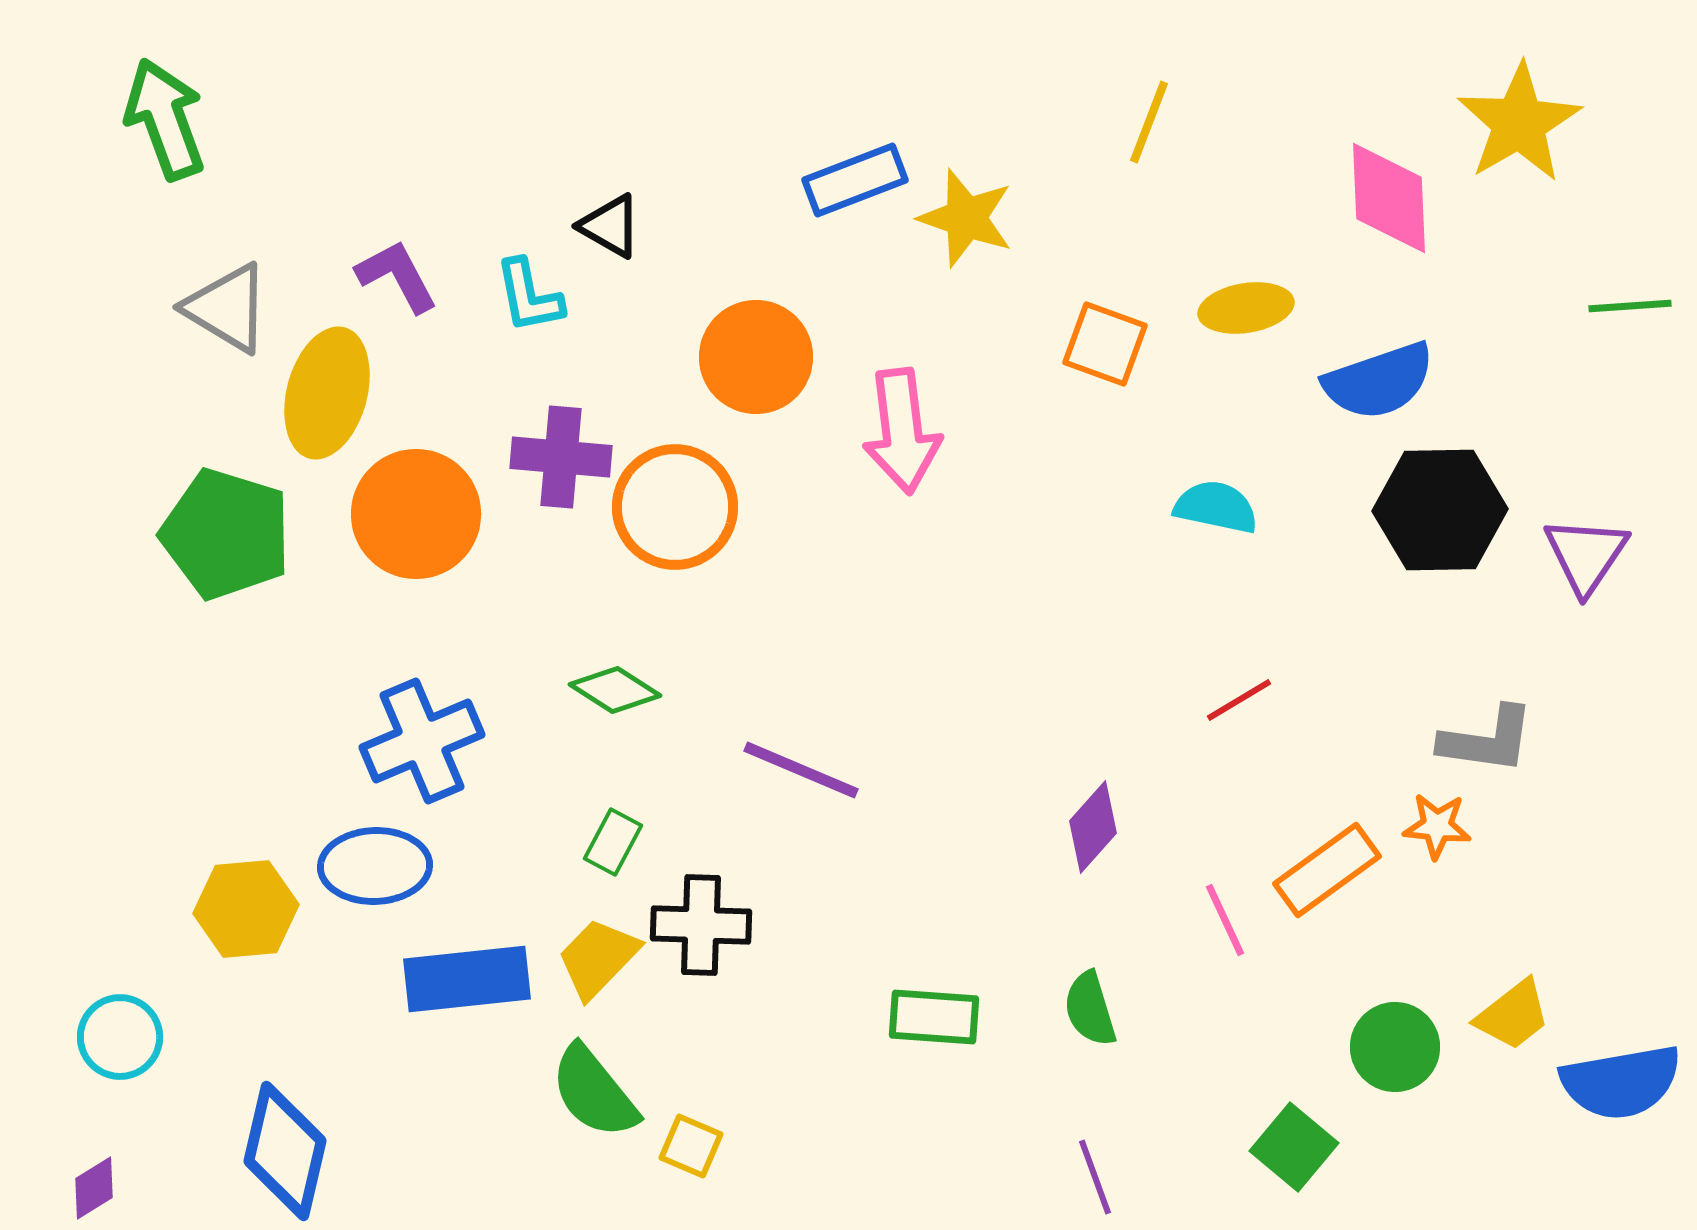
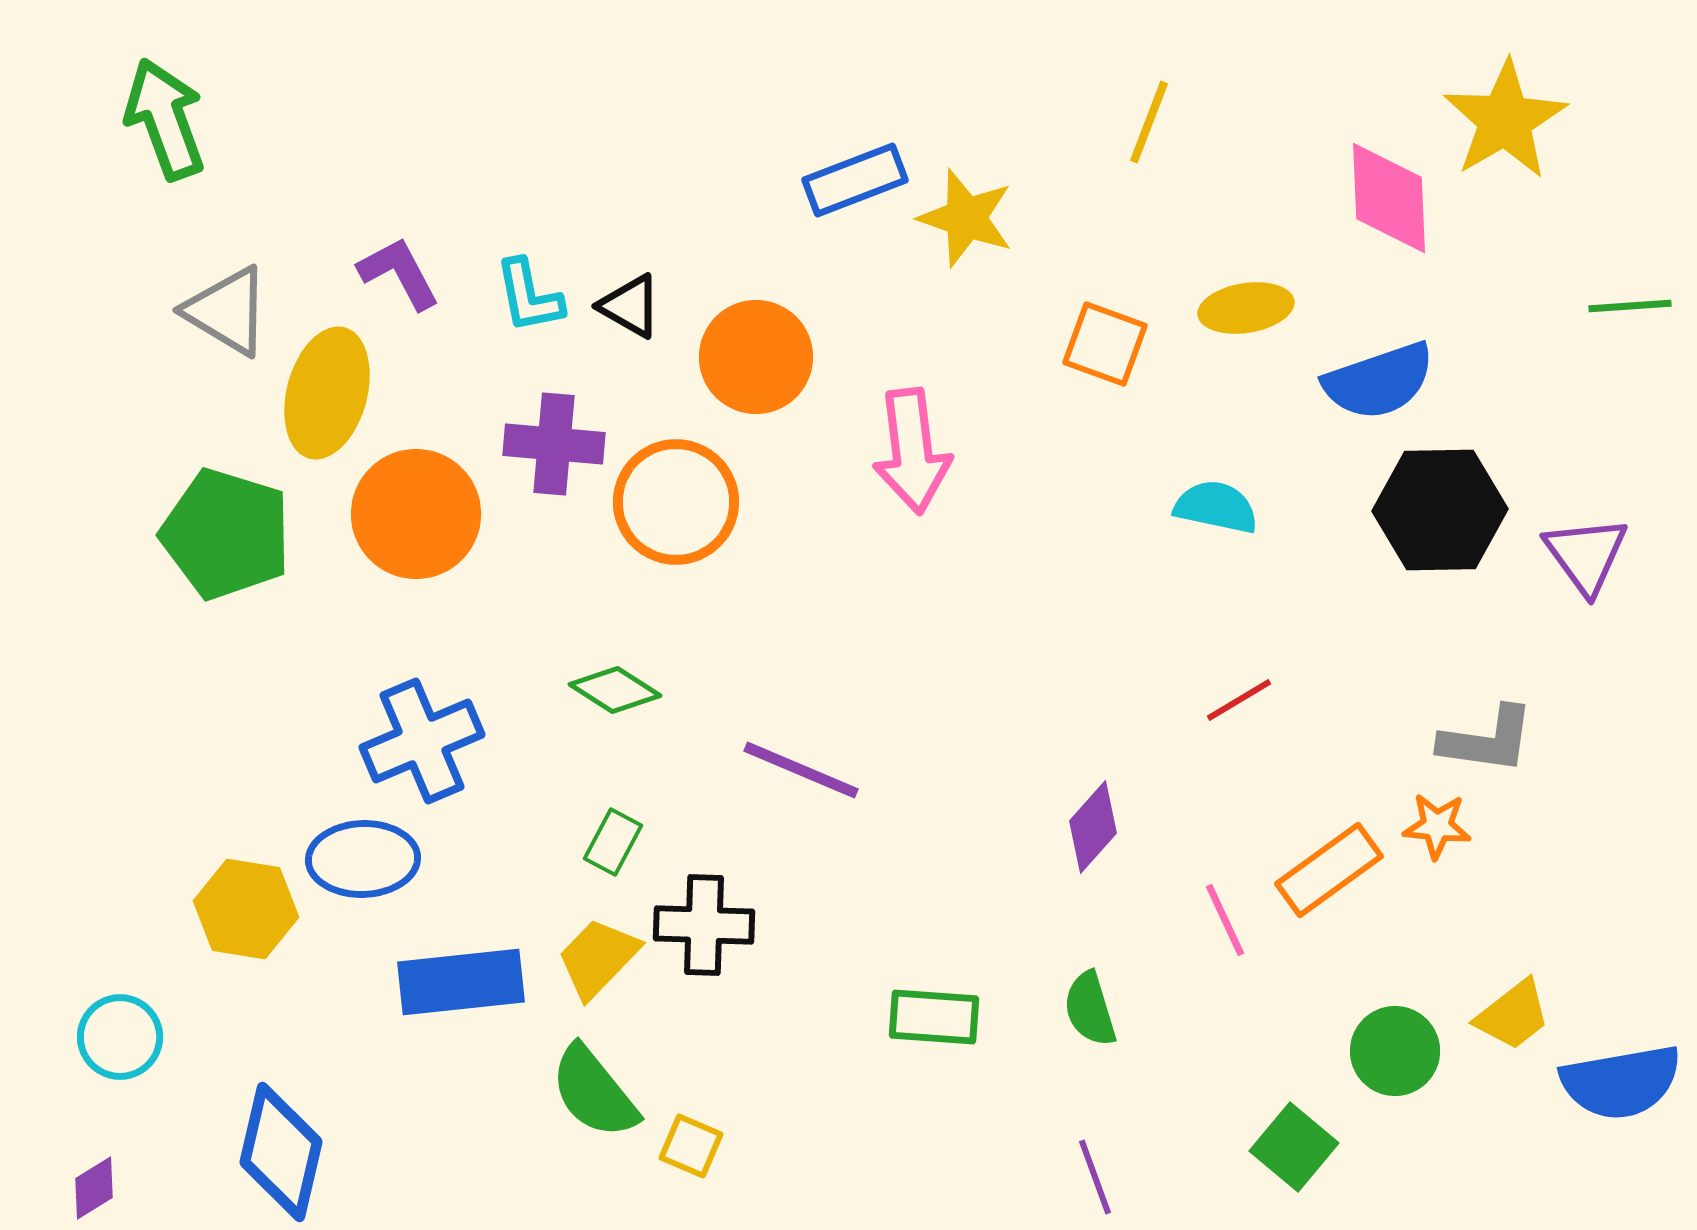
yellow star at (1519, 123): moved 14 px left, 3 px up
black triangle at (610, 226): moved 20 px right, 80 px down
purple L-shape at (397, 276): moved 2 px right, 3 px up
gray triangle at (227, 308): moved 3 px down
pink arrow at (902, 431): moved 10 px right, 20 px down
purple cross at (561, 457): moved 7 px left, 13 px up
orange circle at (675, 507): moved 1 px right, 5 px up
purple triangle at (1586, 555): rotated 10 degrees counterclockwise
blue ellipse at (375, 866): moved 12 px left, 7 px up
orange rectangle at (1327, 870): moved 2 px right
yellow hexagon at (246, 909): rotated 14 degrees clockwise
black cross at (701, 925): moved 3 px right
blue rectangle at (467, 979): moved 6 px left, 3 px down
green circle at (1395, 1047): moved 4 px down
blue diamond at (285, 1151): moved 4 px left, 1 px down
